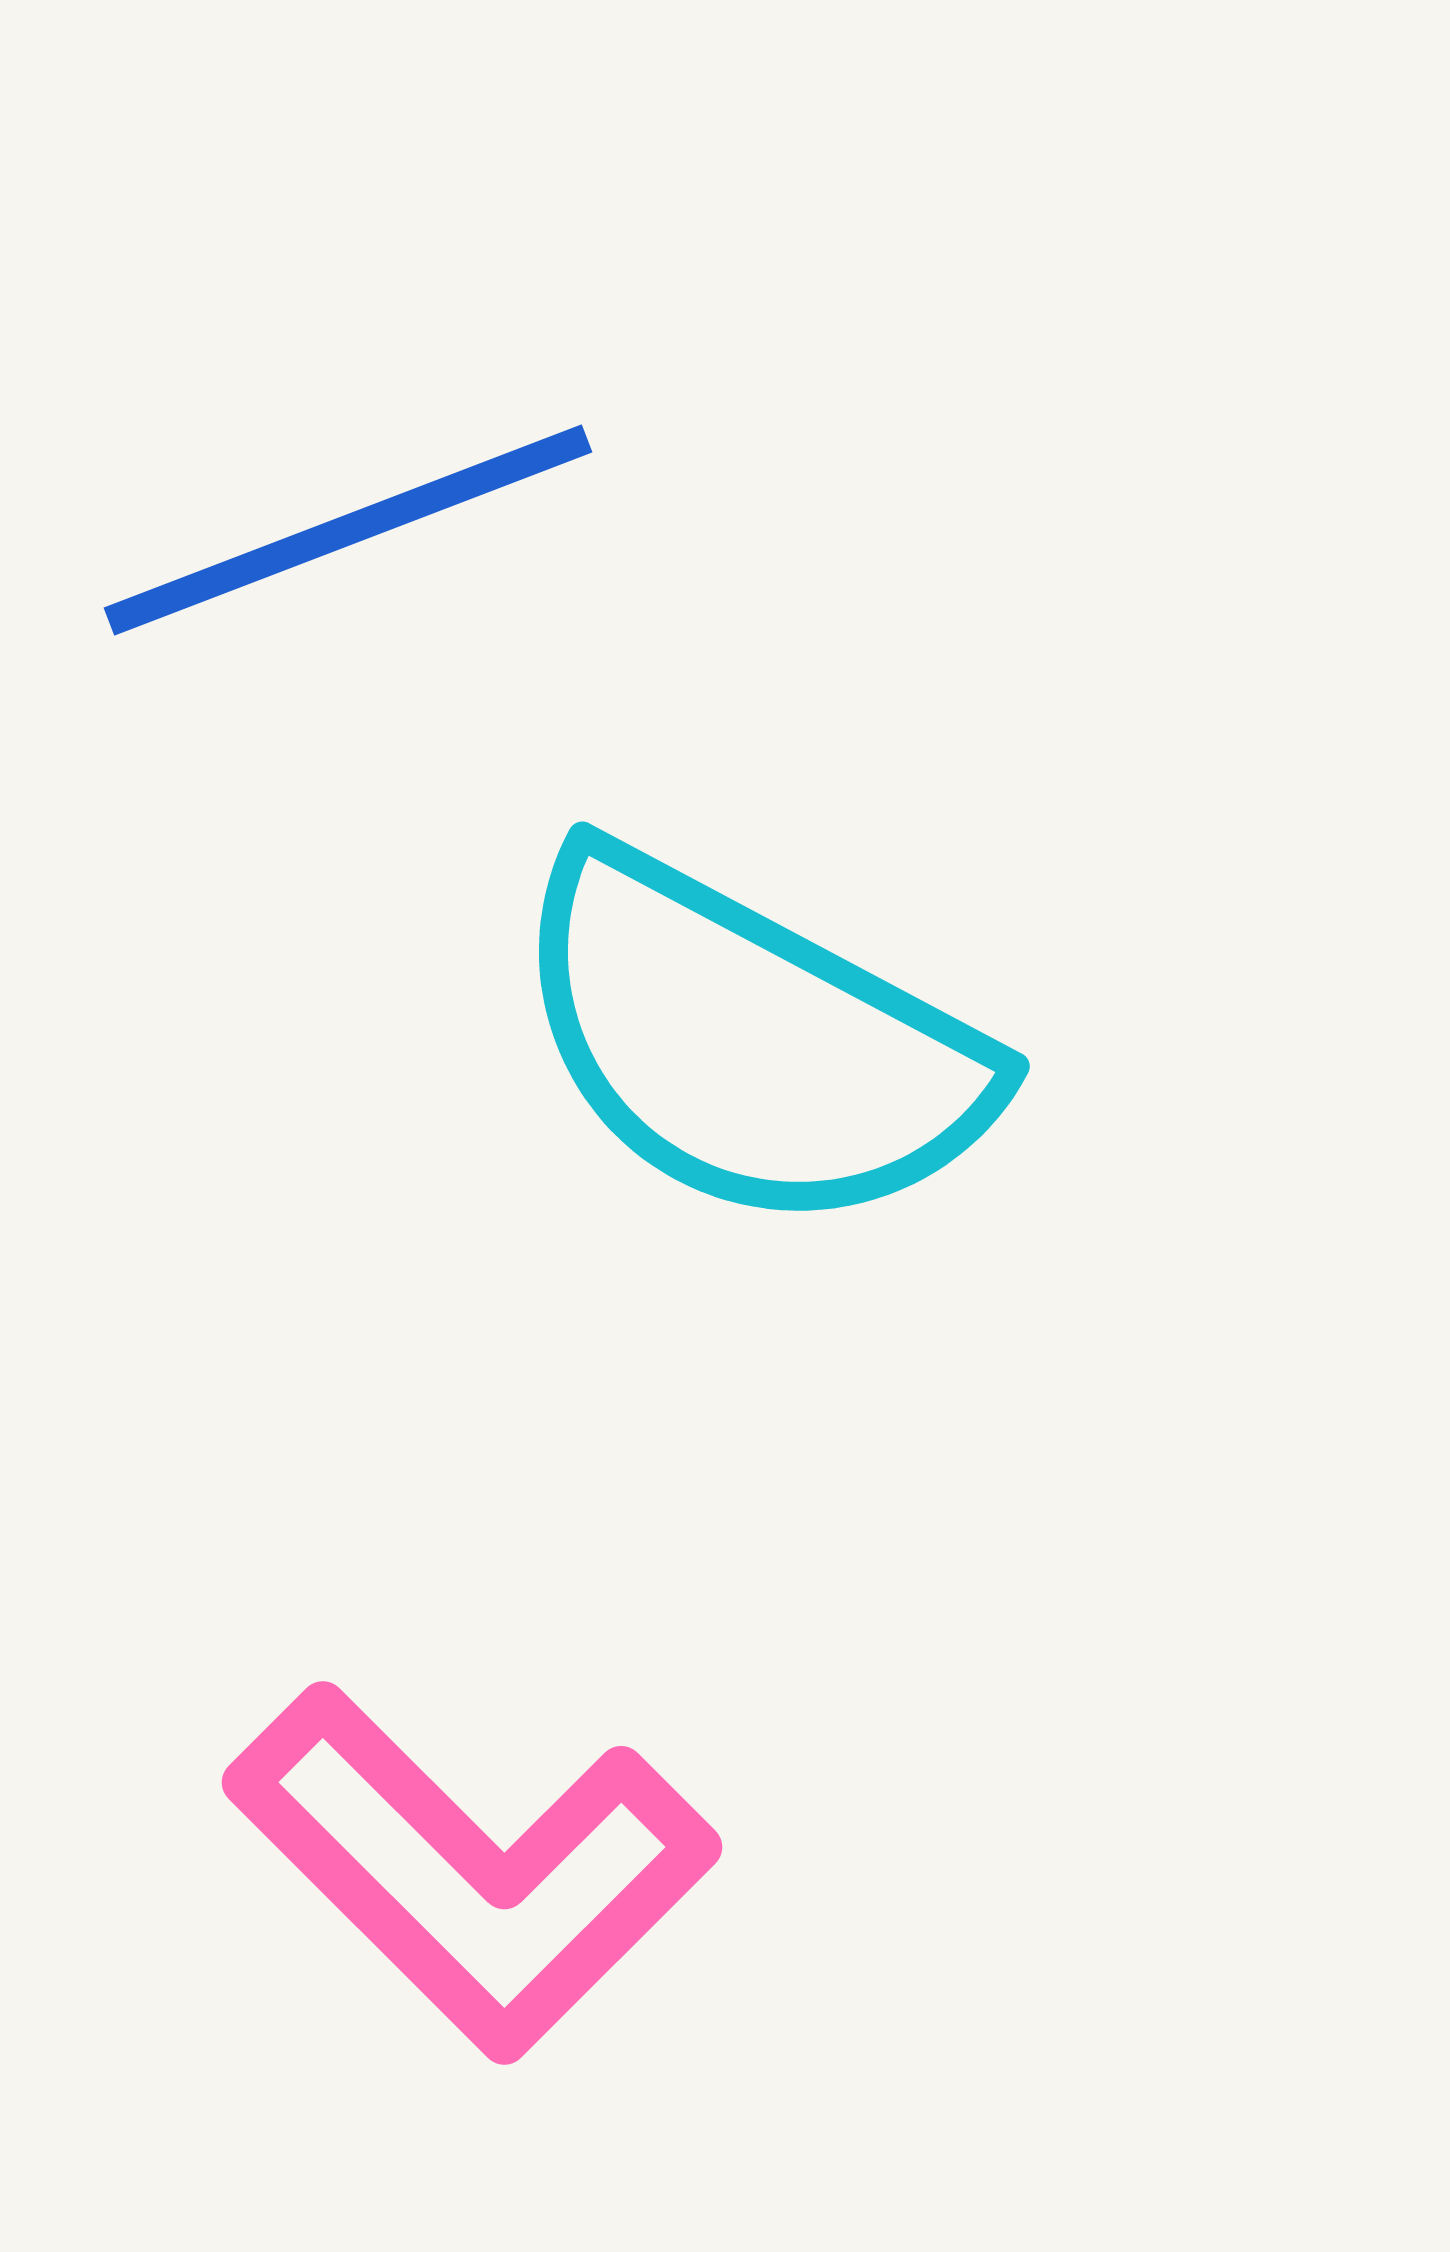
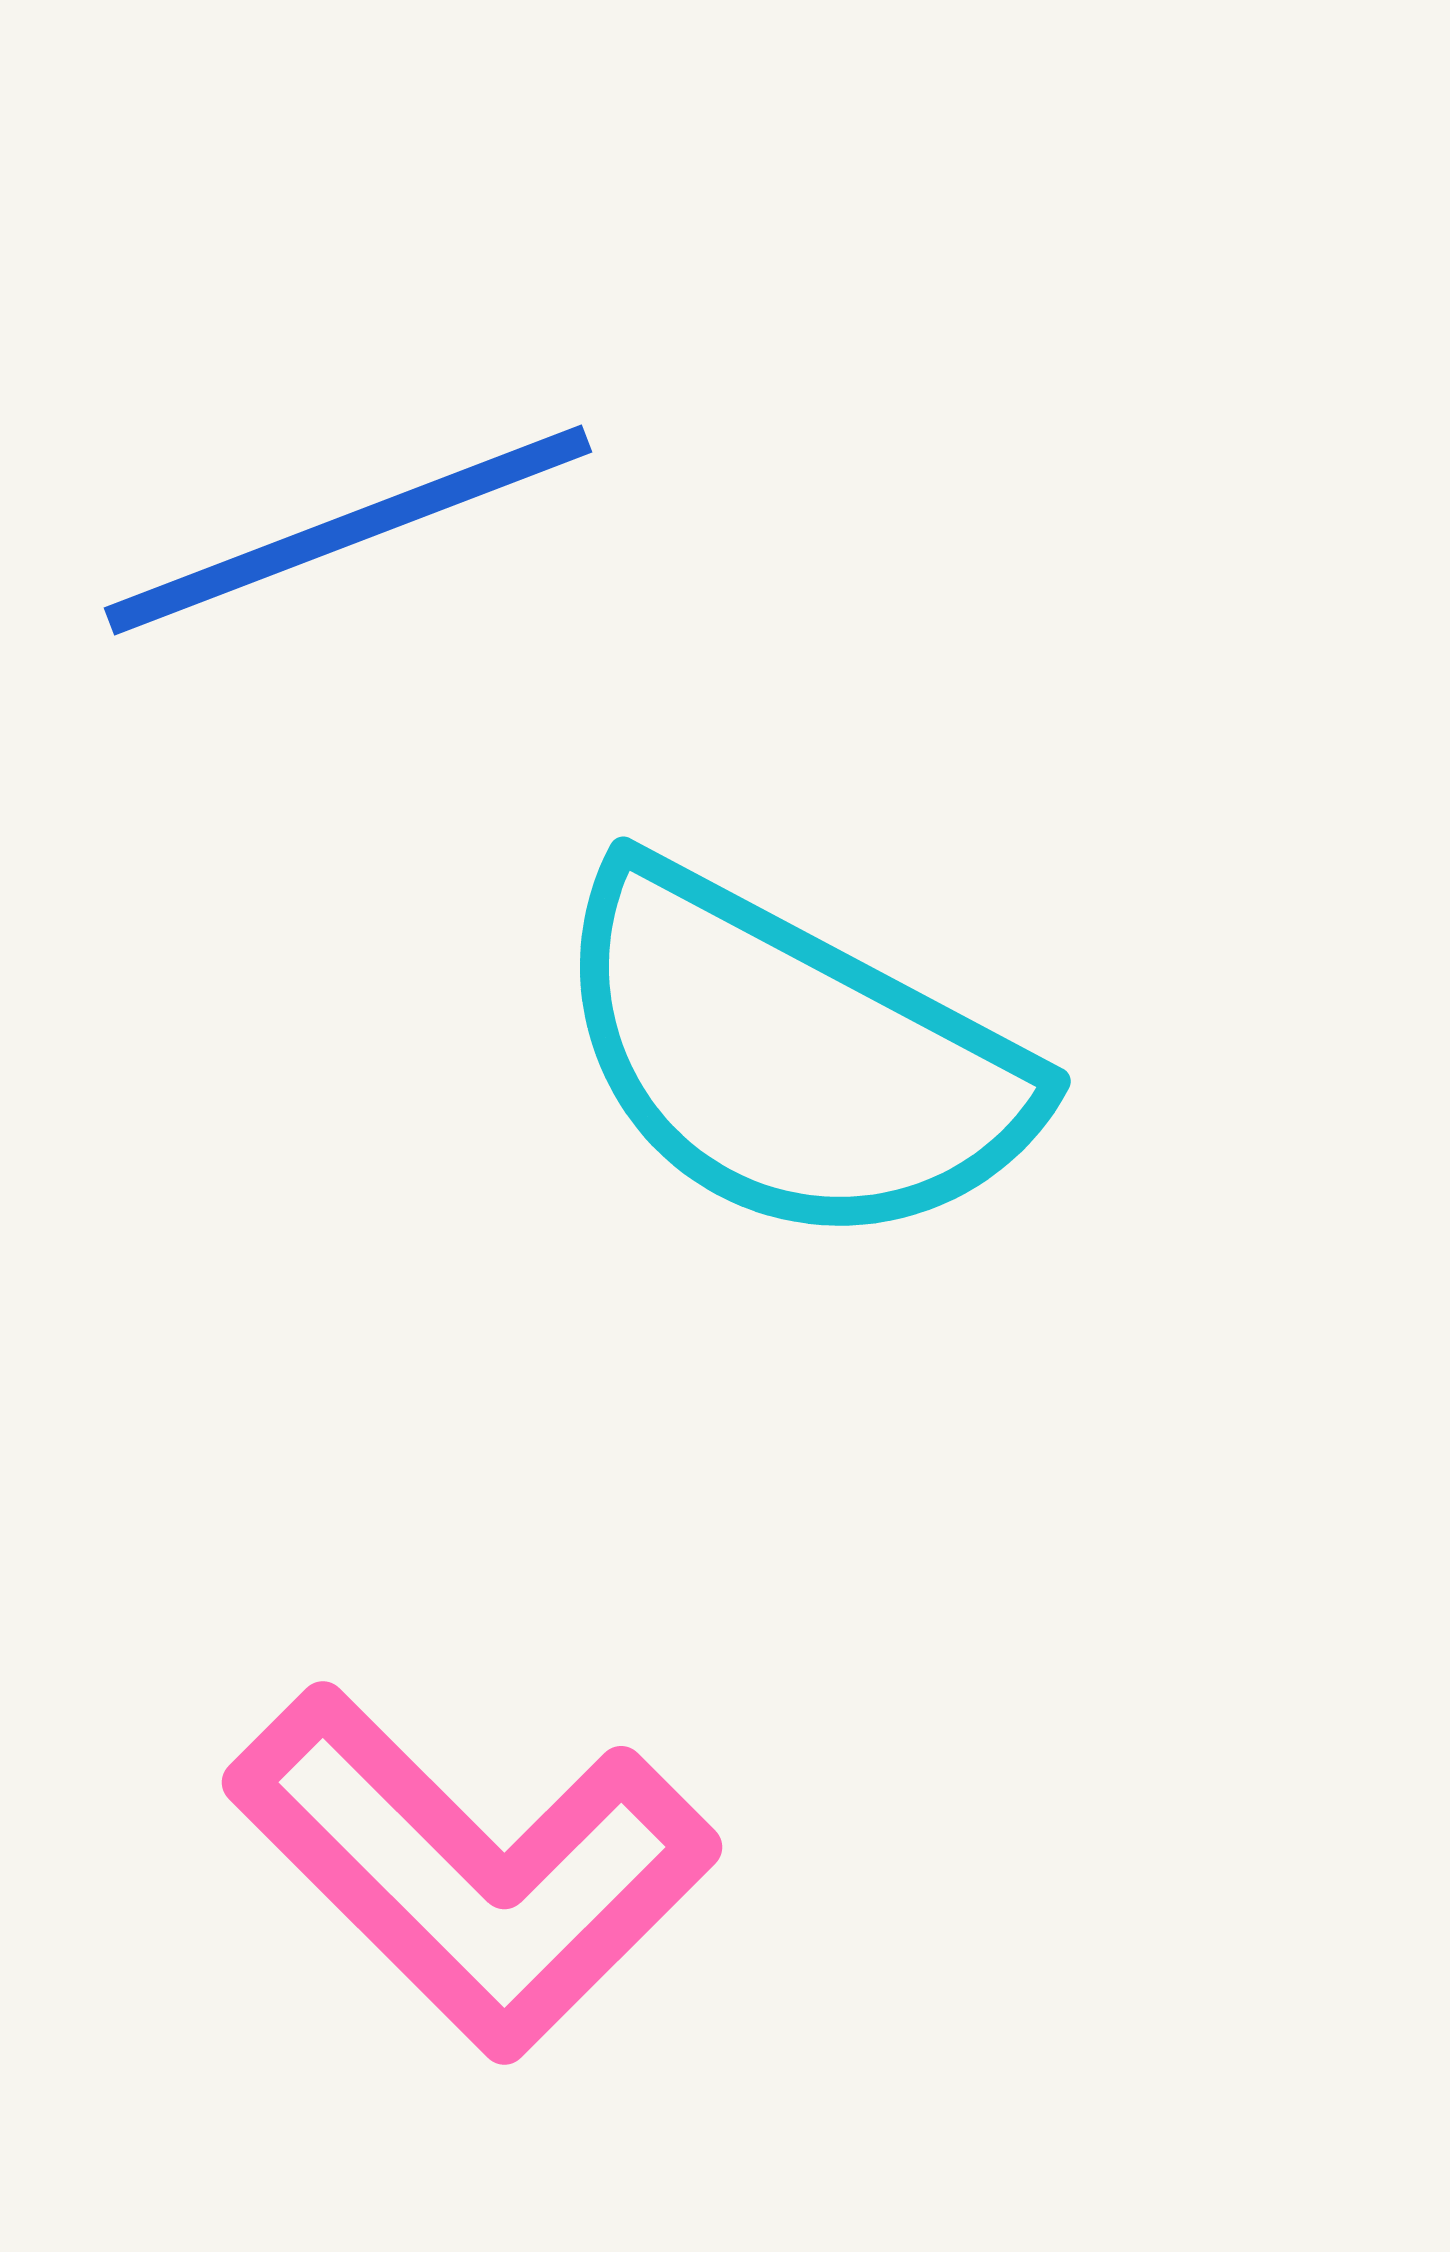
cyan semicircle: moved 41 px right, 15 px down
